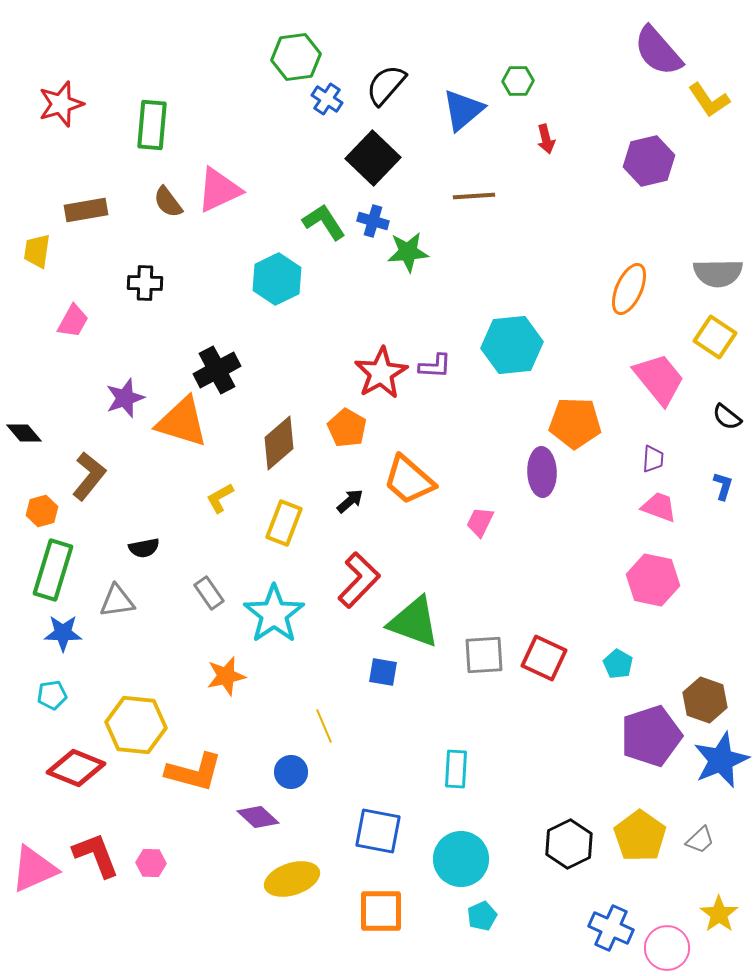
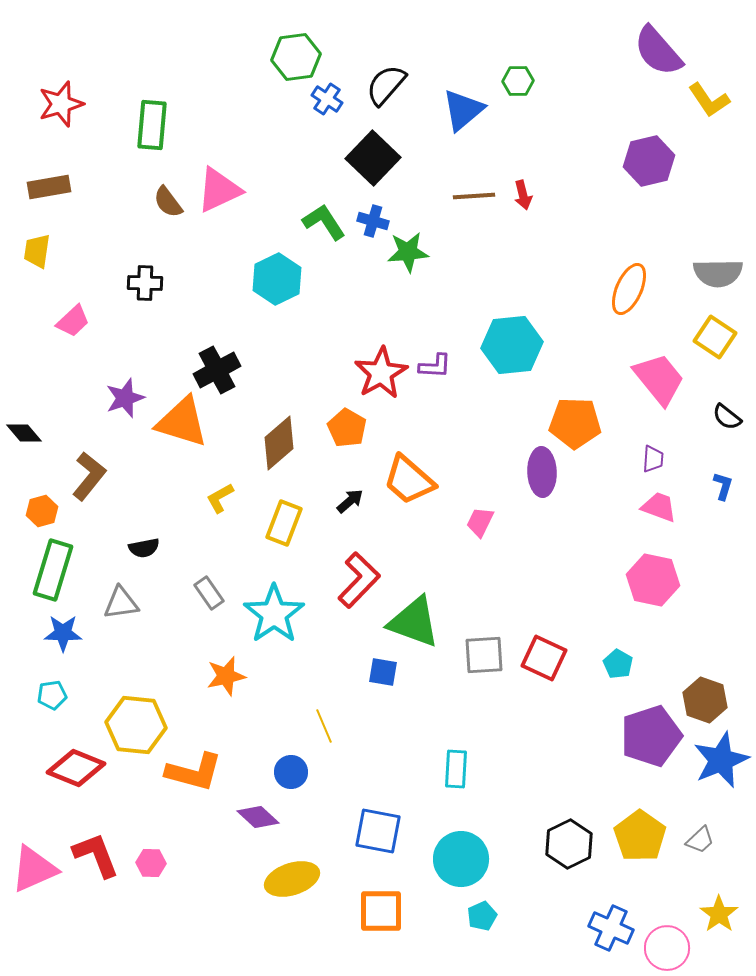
red arrow at (546, 139): moved 23 px left, 56 px down
brown rectangle at (86, 210): moved 37 px left, 23 px up
pink trapezoid at (73, 321): rotated 18 degrees clockwise
gray triangle at (117, 601): moved 4 px right, 2 px down
